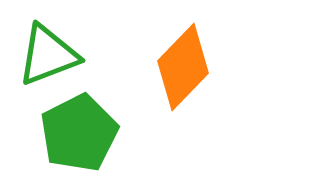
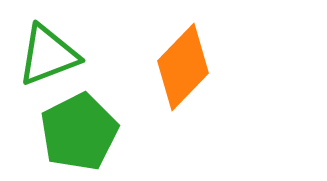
green pentagon: moved 1 px up
